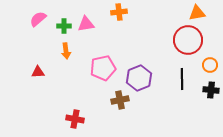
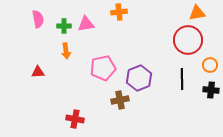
pink semicircle: rotated 120 degrees clockwise
